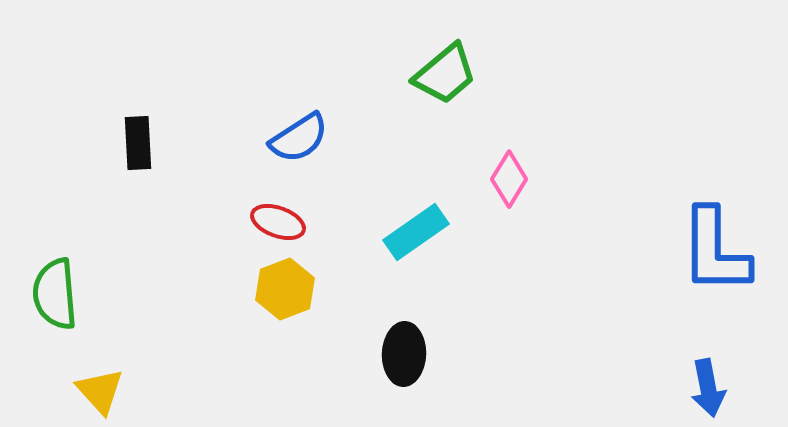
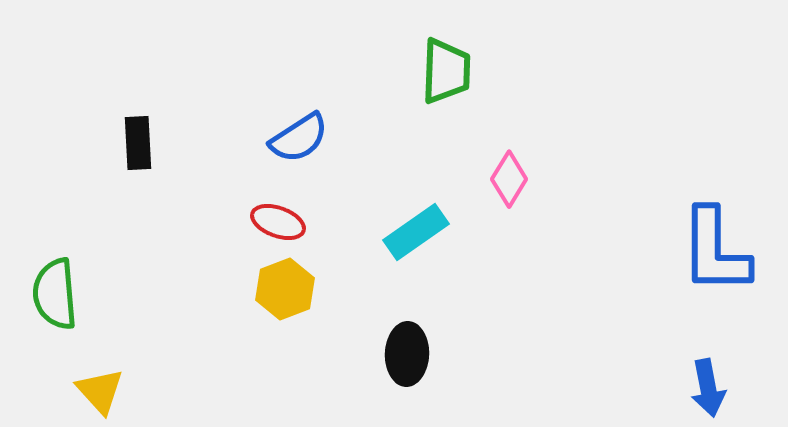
green trapezoid: moved 1 px right, 3 px up; rotated 48 degrees counterclockwise
black ellipse: moved 3 px right
